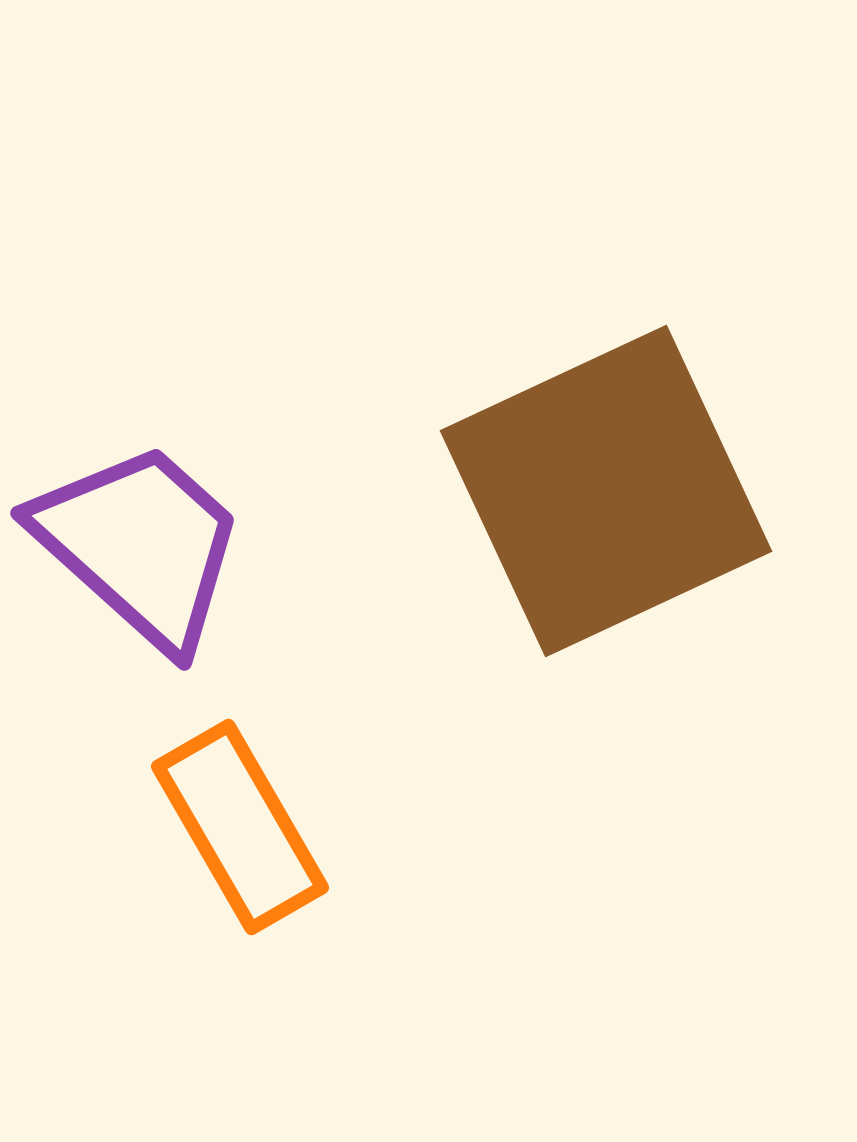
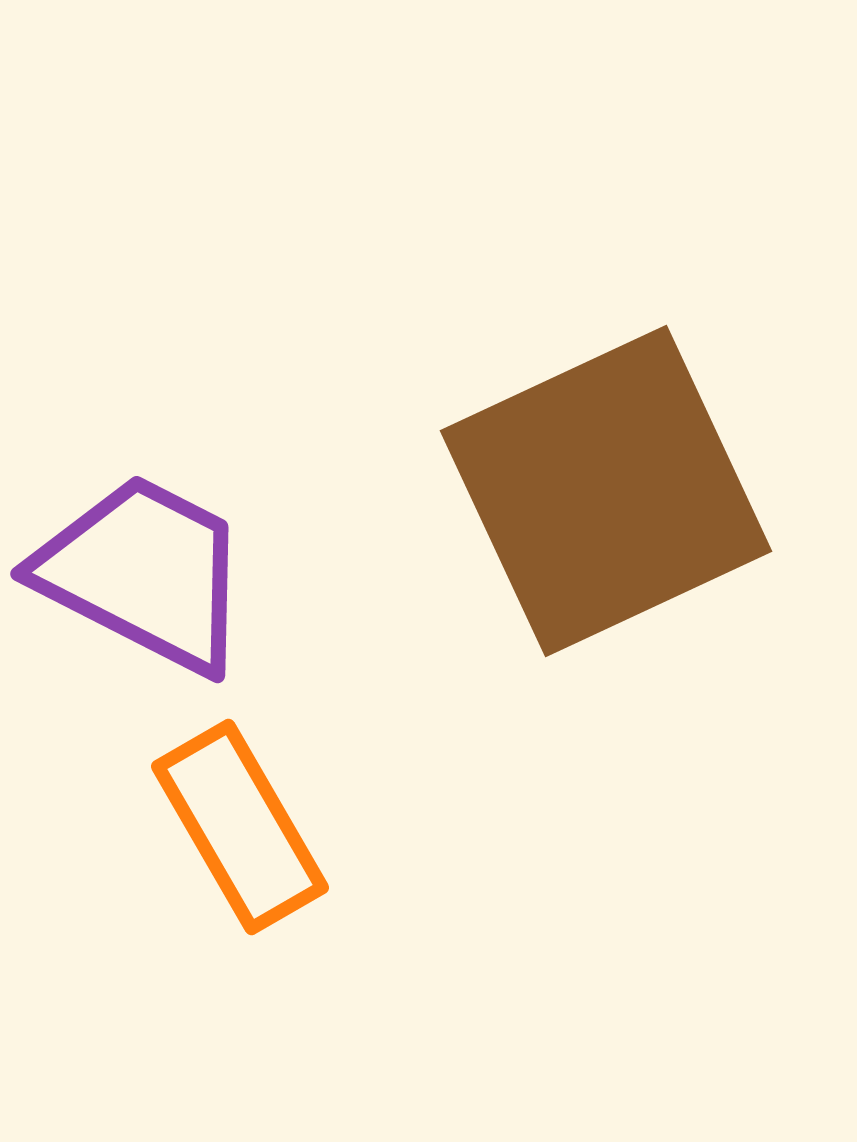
purple trapezoid: moved 4 px right, 28 px down; rotated 15 degrees counterclockwise
